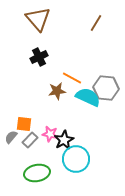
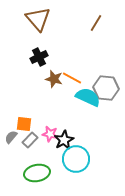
brown star: moved 3 px left, 12 px up; rotated 24 degrees clockwise
